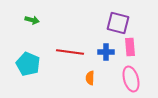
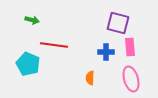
red line: moved 16 px left, 7 px up
